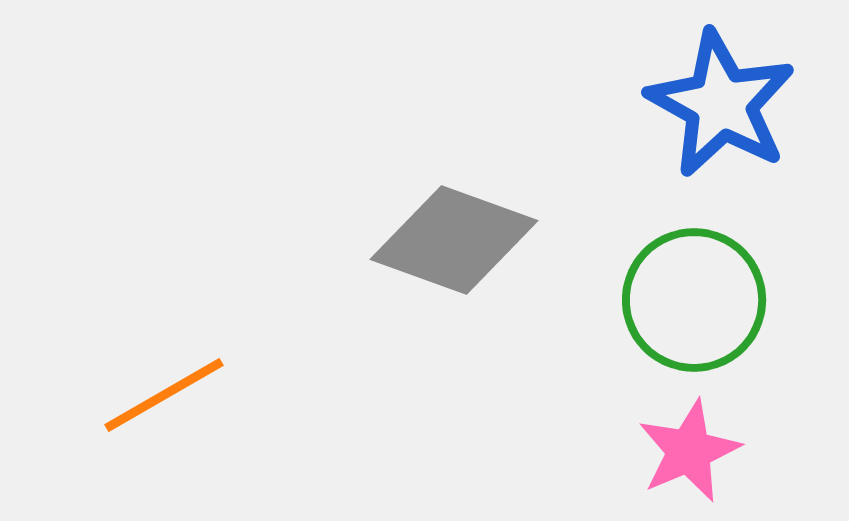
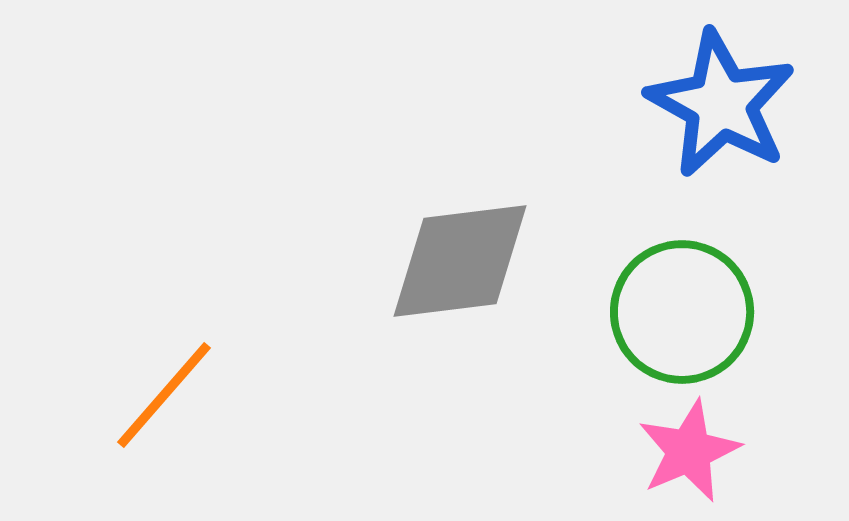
gray diamond: moved 6 px right, 21 px down; rotated 27 degrees counterclockwise
green circle: moved 12 px left, 12 px down
orange line: rotated 19 degrees counterclockwise
